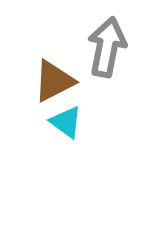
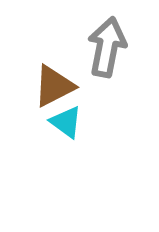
brown triangle: moved 5 px down
